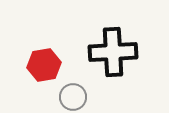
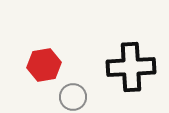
black cross: moved 18 px right, 15 px down
